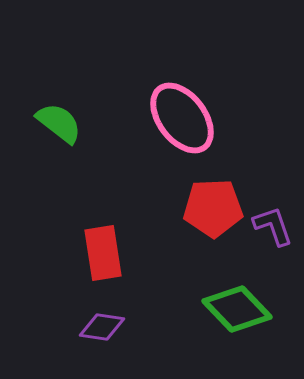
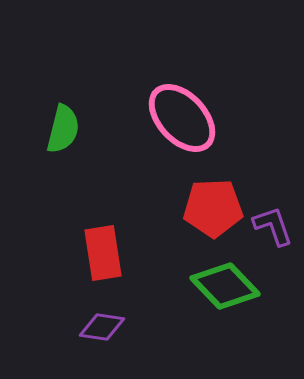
pink ellipse: rotated 6 degrees counterclockwise
green semicircle: moved 4 px right, 6 px down; rotated 66 degrees clockwise
green diamond: moved 12 px left, 23 px up
